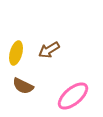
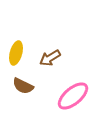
brown arrow: moved 1 px right, 8 px down
